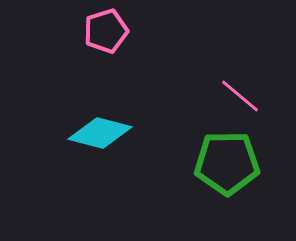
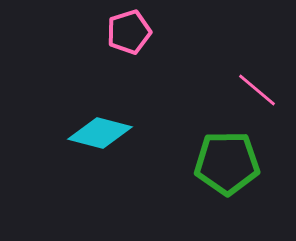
pink pentagon: moved 23 px right, 1 px down
pink line: moved 17 px right, 6 px up
